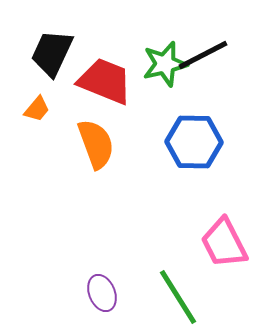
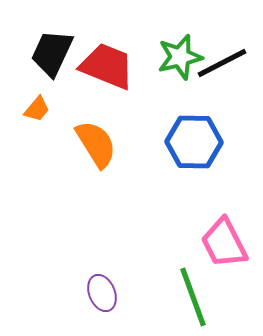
black line: moved 19 px right, 8 px down
green star: moved 15 px right, 7 px up
red trapezoid: moved 2 px right, 15 px up
orange semicircle: rotated 12 degrees counterclockwise
green line: moved 15 px right; rotated 12 degrees clockwise
